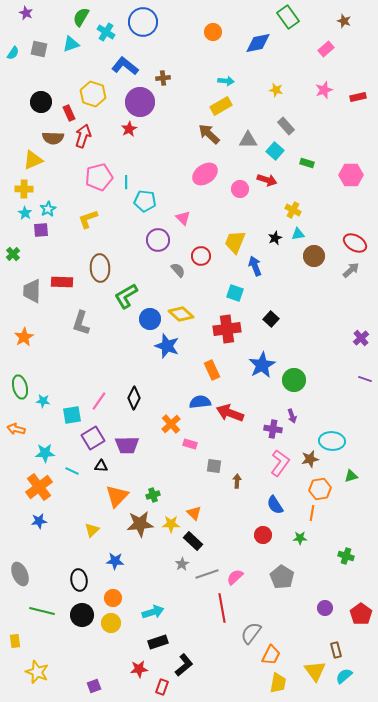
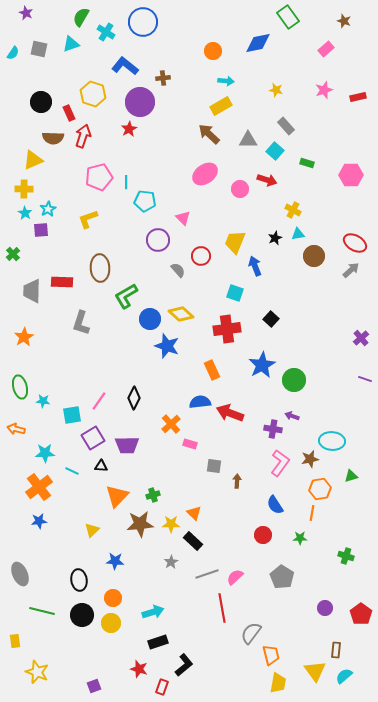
orange circle at (213, 32): moved 19 px down
purple arrow at (292, 416): rotated 128 degrees clockwise
gray star at (182, 564): moved 11 px left, 2 px up
brown rectangle at (336, 650): rotated 21 degrees clockwise
orange trapezoid at (271, 655): rotated 40 degrees counterclockwise
red star at (139, 669): rotated 24 degrees clockwise
